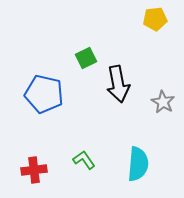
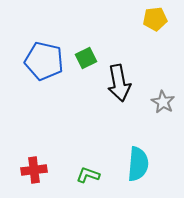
black arrow: moved 1 px right, 1 px up
blue pentagon: moved 33 px up
green L-shape: moved 4 px right, 15 px down; rotated 35 degrees counterclockwise
